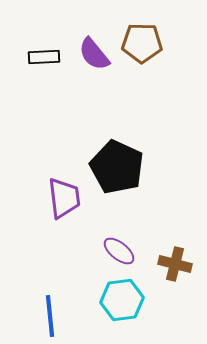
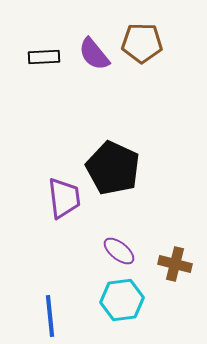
black pentagon: moved 4 px left, 1 px down
